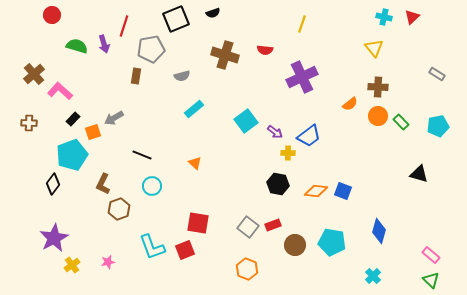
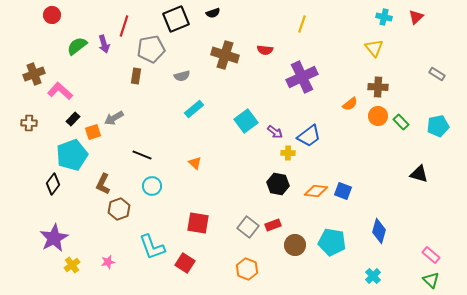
red triangle at (412, 17): moved 4 px right
green semicircle at (77, 46): rotated 55 degrees counterclockwise
brown cross at (34, 74): rotated 20 degrees clockwise
red square at (185, 250): moved 13 px down; rotated 36 degrees counterclockwise
